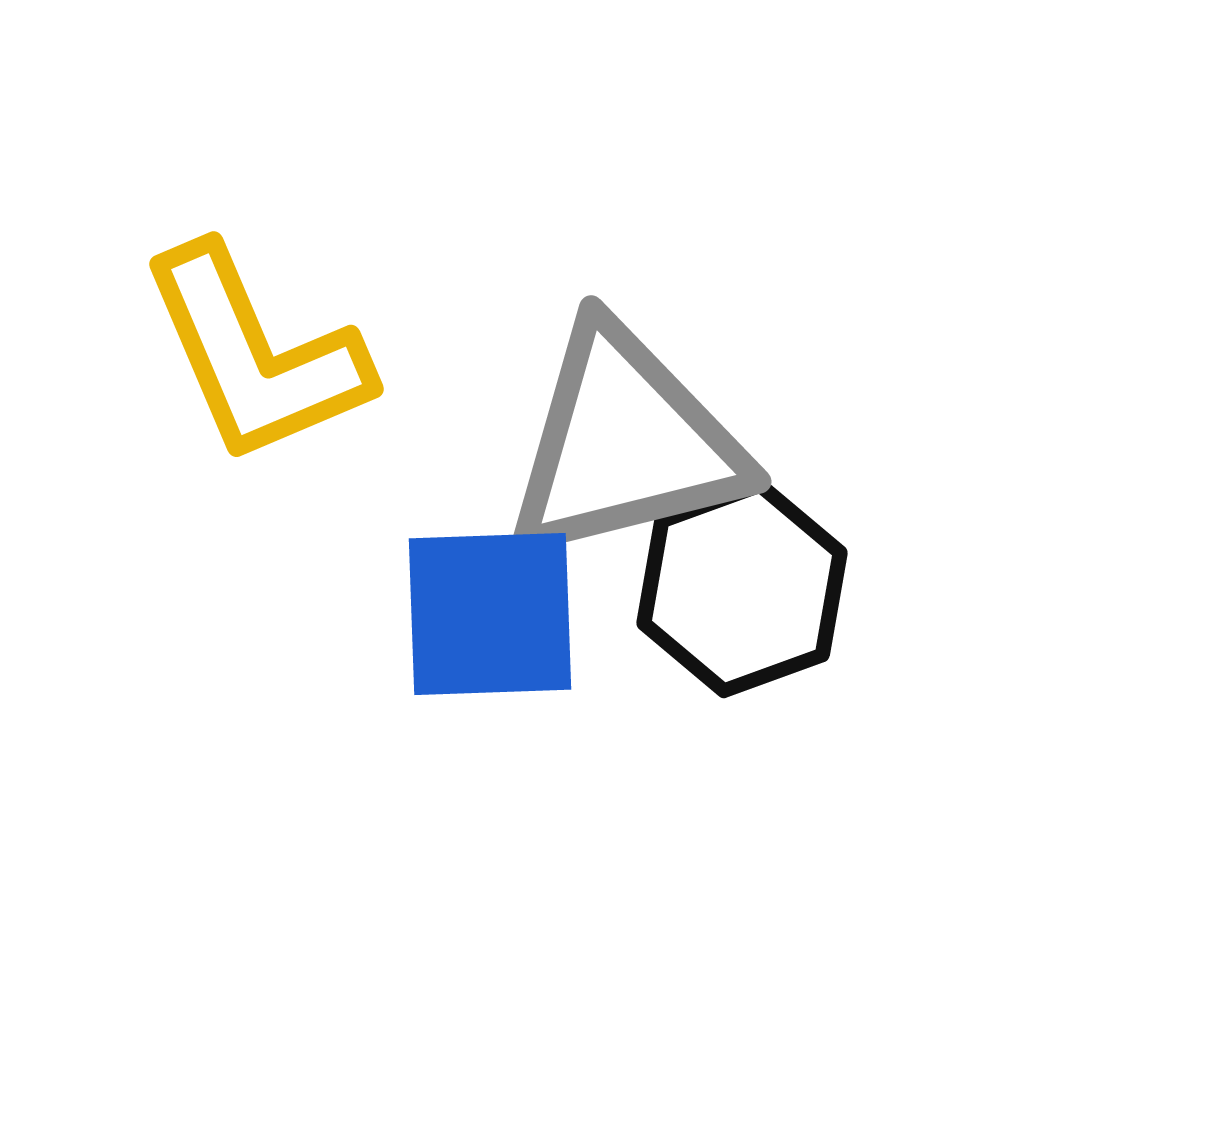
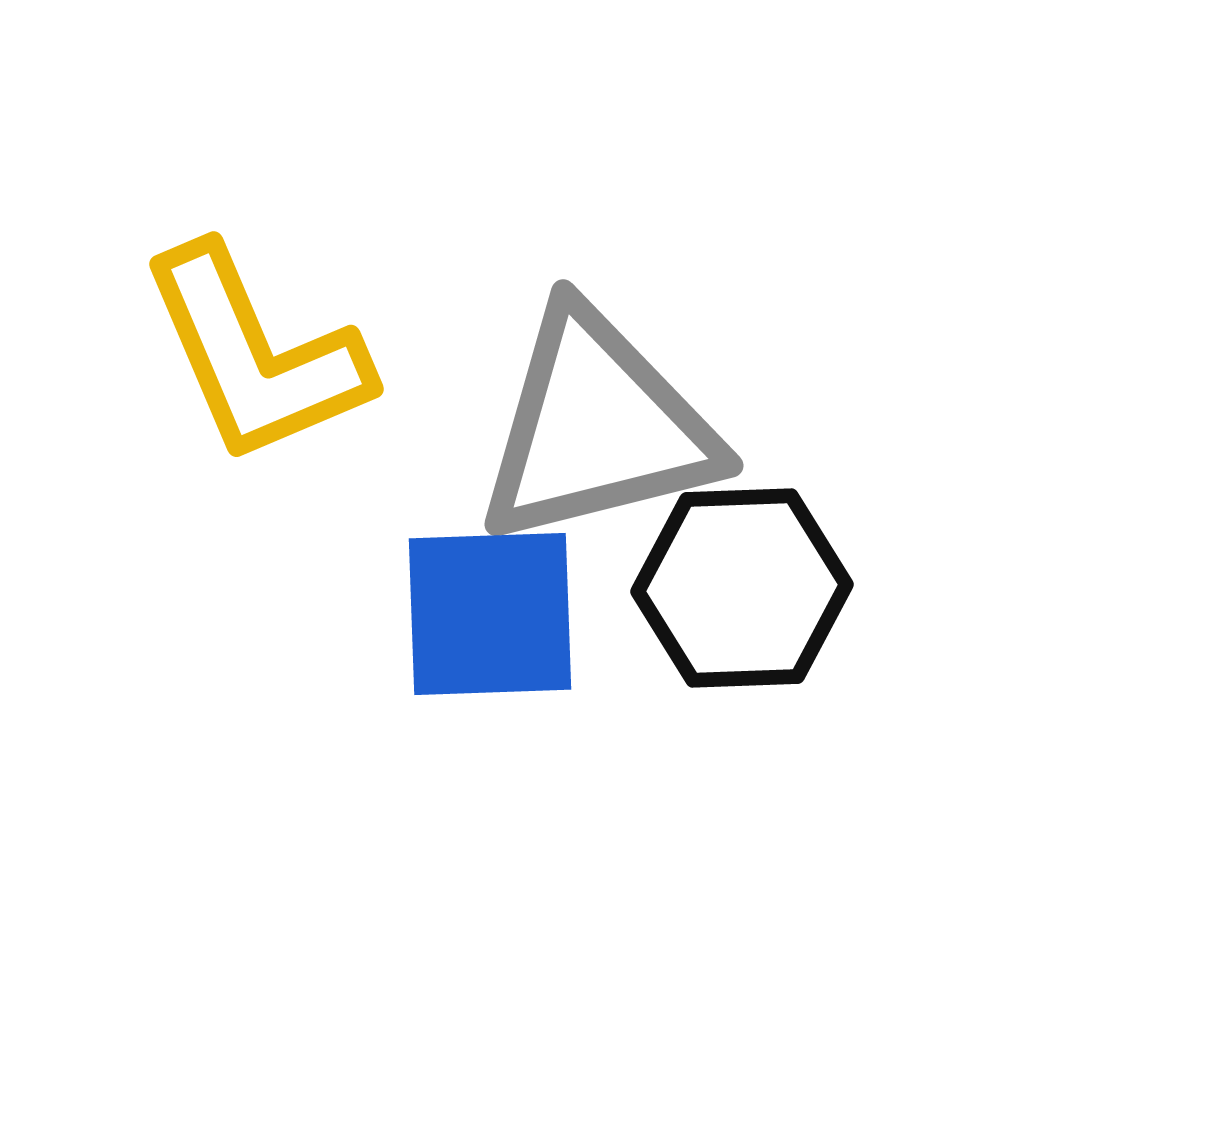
gray triangle: moved 28 px left, 16 px up
black hexagon: rotated 18 degrees clockwise
